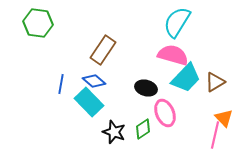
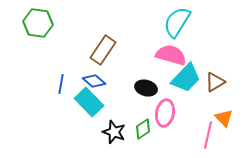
pink semicircle: moved 2 px left
pink ellipse: rotated 32 degrees clockwise
pink line: moved 7 px left
